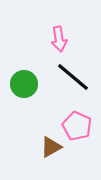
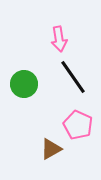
black line: rotated 15 degrees clockwise
pink pentagon: moved 1 px right, 1 px up
brown triangle: moved 2 px down
